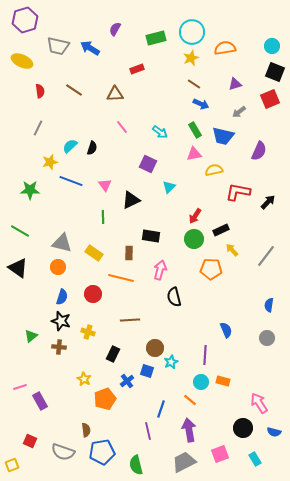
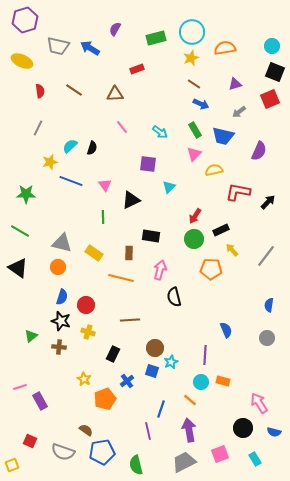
pink triangle at (194, 154): rotated 35 degrees counterclockwise
purple square at (148, 164): rotated 18 degrees counterclockwise
green star at (30, 190): moved 4 px left, 4 px down
red circle at (93, 294): moved 7 px left, 11 px down
blue square at (147, 371): moved 5 px right
brown semicircle at (86, 430): rotated 48 degrees counterclockwise
